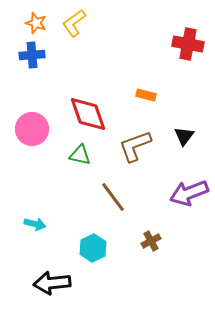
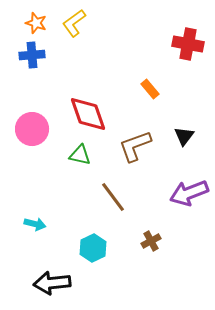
orange rectangle: moved 4 px right, 6 px up; rotated 36 degrees clockwise
